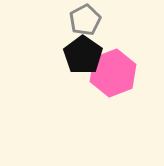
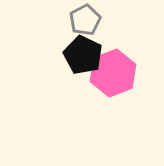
black pentagon: rotated 9 degrees counterclockwise
